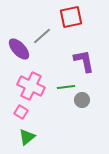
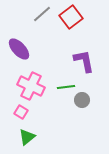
red square: rotated 25 degrees counterclockwise
gray line: moved 22 px up
